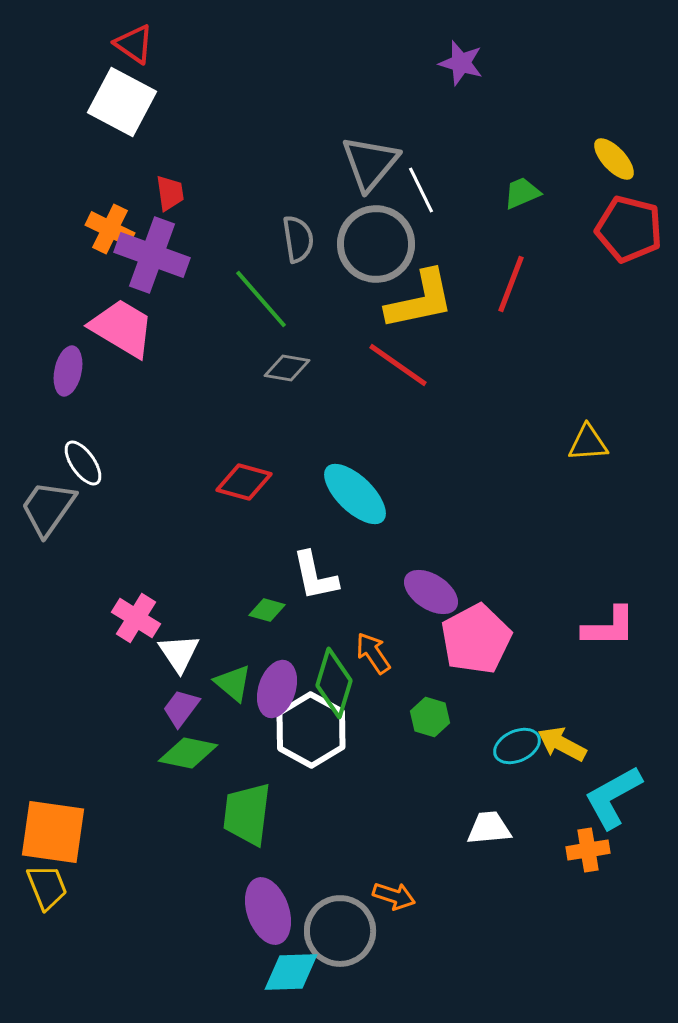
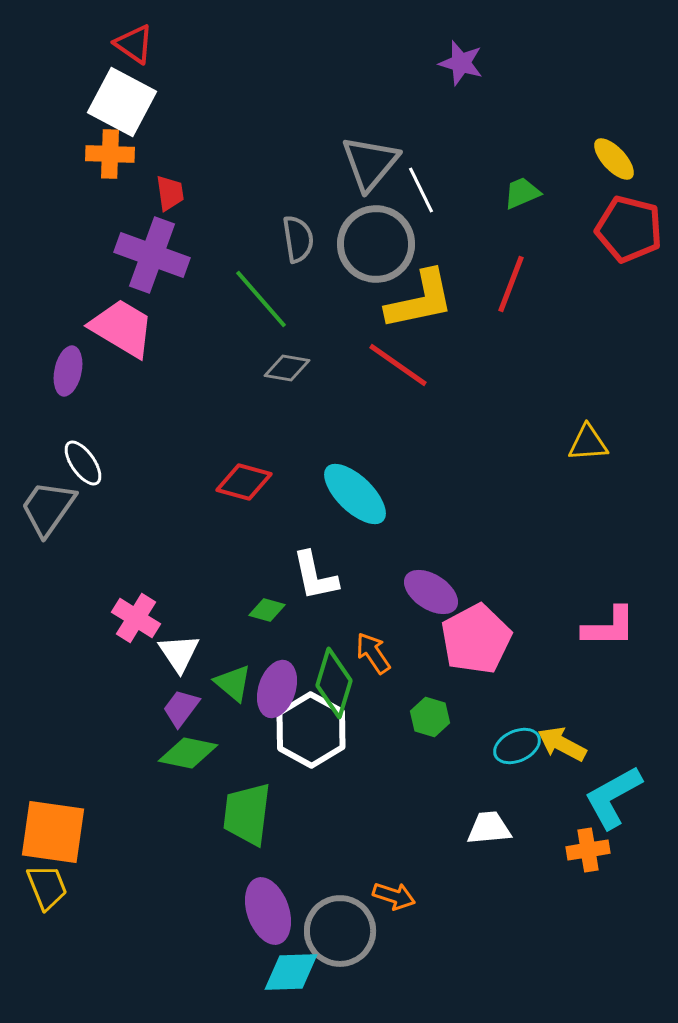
orange cross at (110, 229): moved 75 px up; rotated 24 degrees counterclockwise
